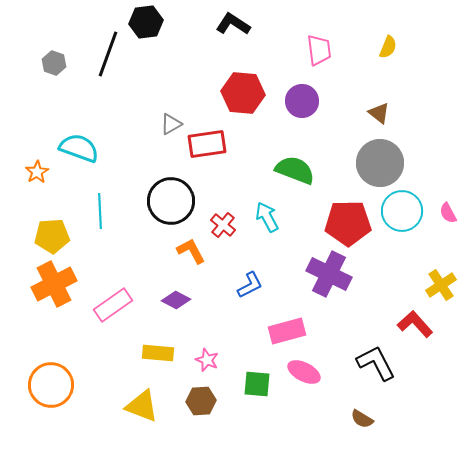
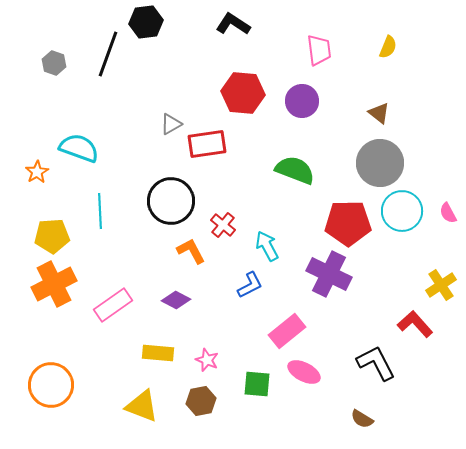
cyan arrow at (267, 217): moved 29 px down
pink rectangle at (287, 331): rotated 24 degrees counterclockwise
brown hexagon at (201, 401): rotated 8 degrees counterclockwise
